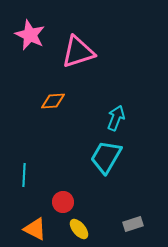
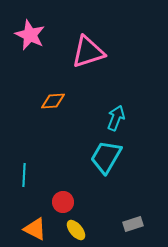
pink triangle: moved 10 px right
yellow ellipse: moved 3 px left, 1 px down
